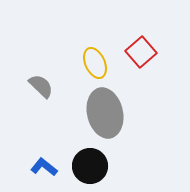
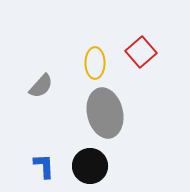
yellow ellipse: rotated 24 degrees clockwise
gray semicircle: rotated 88 degrees clockwise
blue L-shape: moved 1 px up; rotated 48 degrees clockwise
